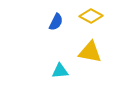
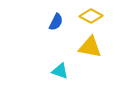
yellow triangle: moved 5 px up
cyan triangle: rotated 24 degrees clockwise
